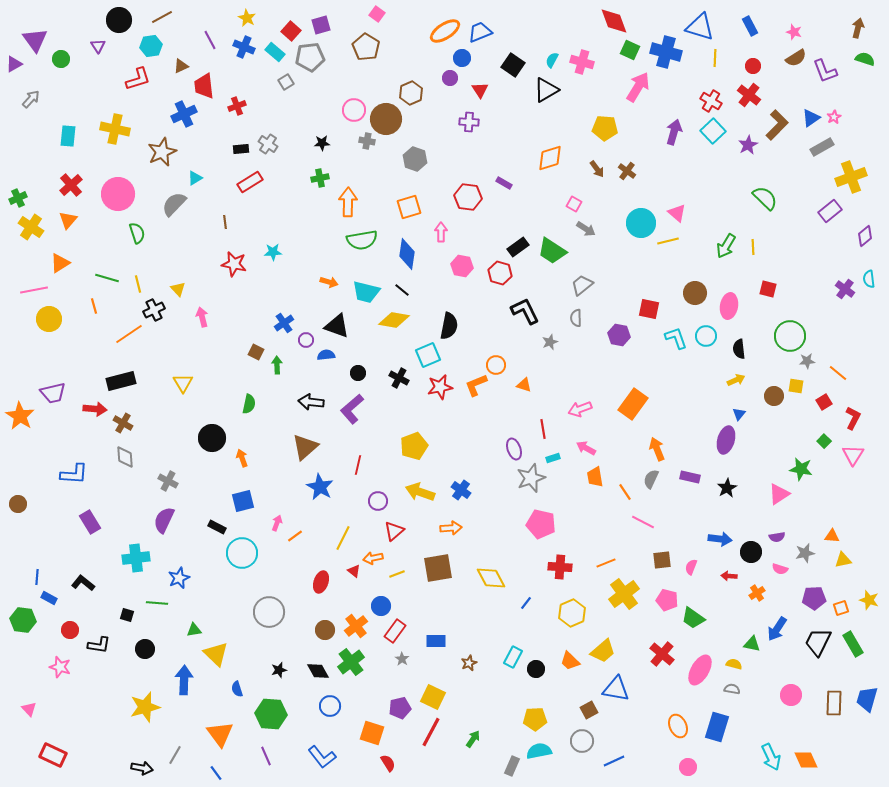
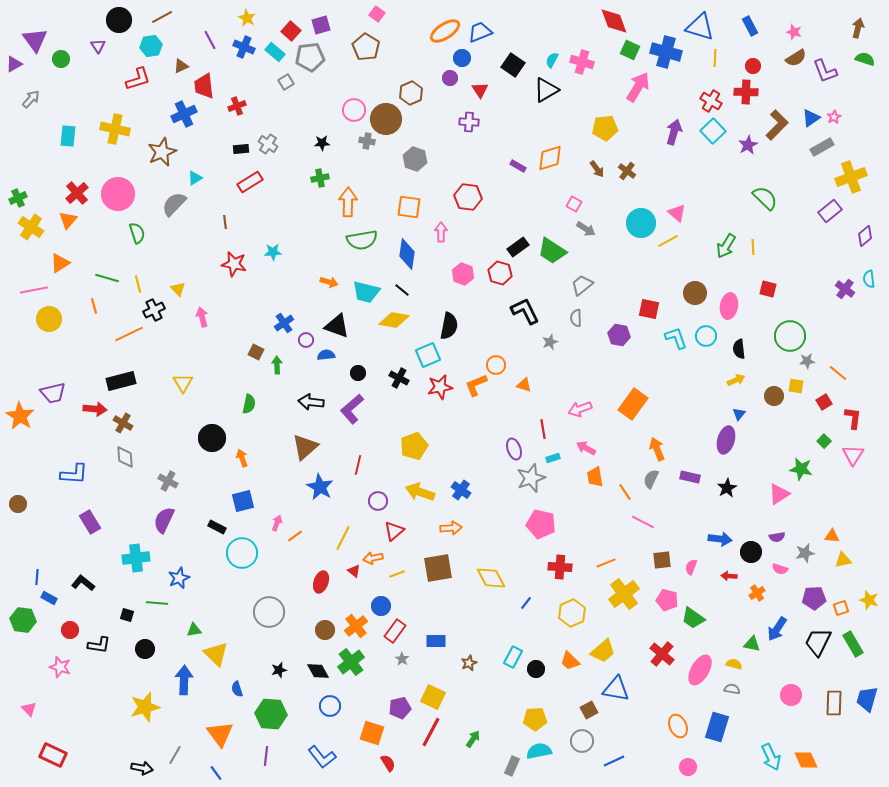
red cross at (749, 95): moved 3 px left, 3 px up; rotated 35 degrees counterclockwise
yellow pentagon at (605, 128): rotated 10 degrees counterclockwise
purple rectangle at (504, 183): moved 14 px right, 17 px up
red cross at (71, 185): moved 6 px right, 8 px down
orange square at (409, 207): rotated 25 degrees clockwise
yellow line at (668, 241): rotated 15 degrees counterclockwise
pink hexagon at (462, 266): moved 1 px right, 8 px down; rotated 10 degrees clockwise
orange line at (129, 334): rotated 8 degrees clockwise
red L-shape at (853, 418): rotated 20 degrees counterclockwise
purple line at (266, 756): rotated 30 degrees clockwise
